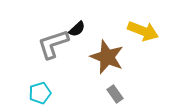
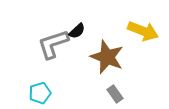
black semicircle: moved 2 px down
